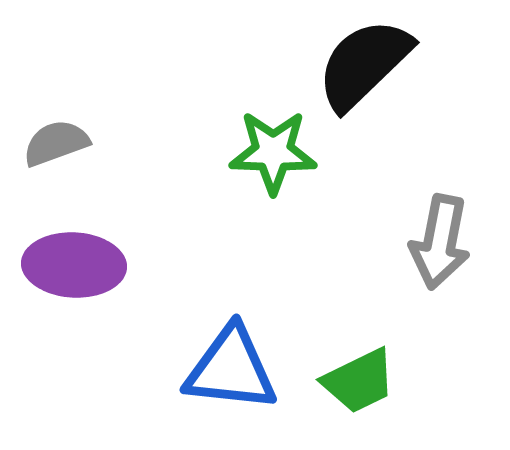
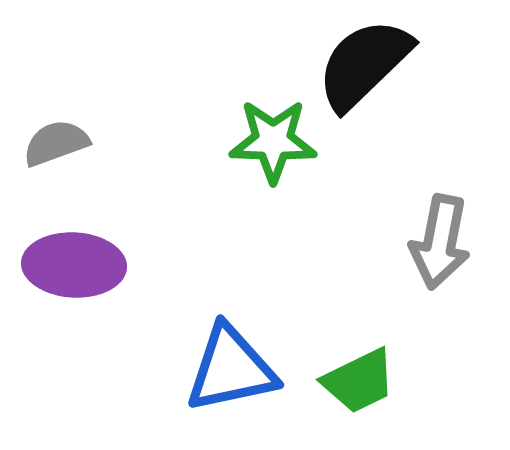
green star: moved 11 px up
blue triangle: rotated 18 degrees counterclockwise
